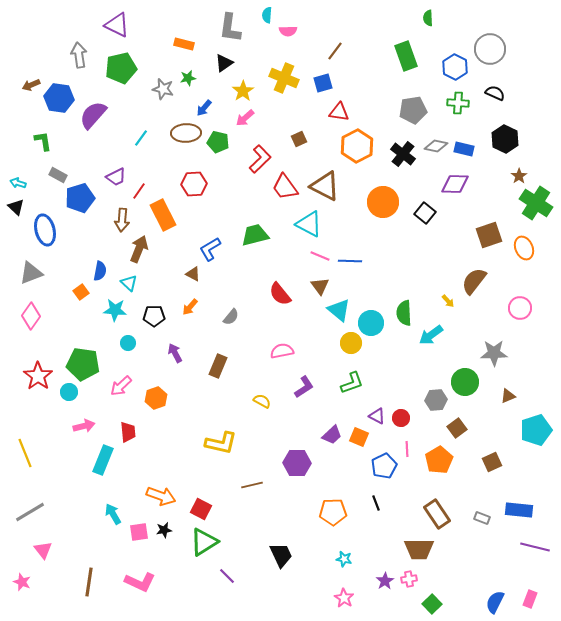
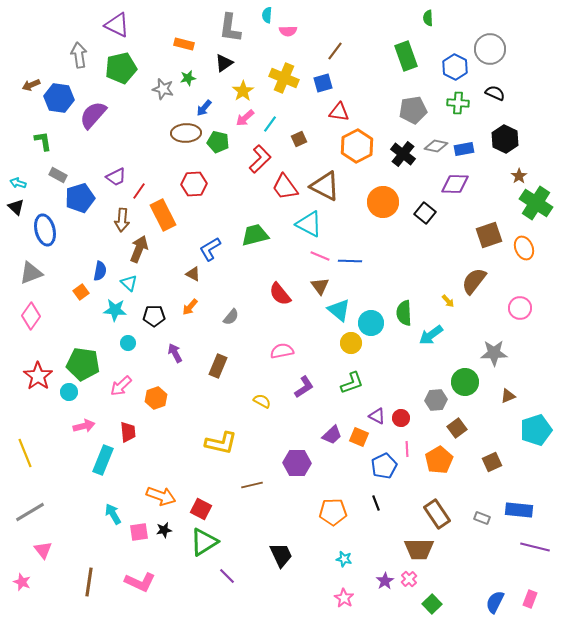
cyan line at (141, 138): moved 129 px right, 14 px up
blue rectangle at (464, 149): rotated 24 degrees counterclockwise
pink cross at (409, 579): rotated 35 degrees counterclockwise
